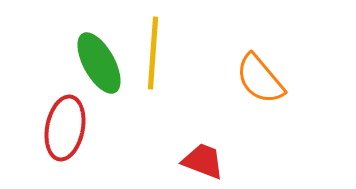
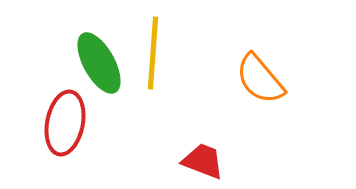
red ellipse: moved 5 px up
